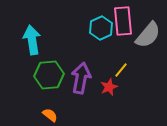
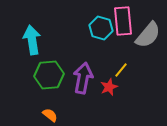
cyan hexagon: rotated 20 degrees counterclockwise
purple arrow: moved 2 px right
